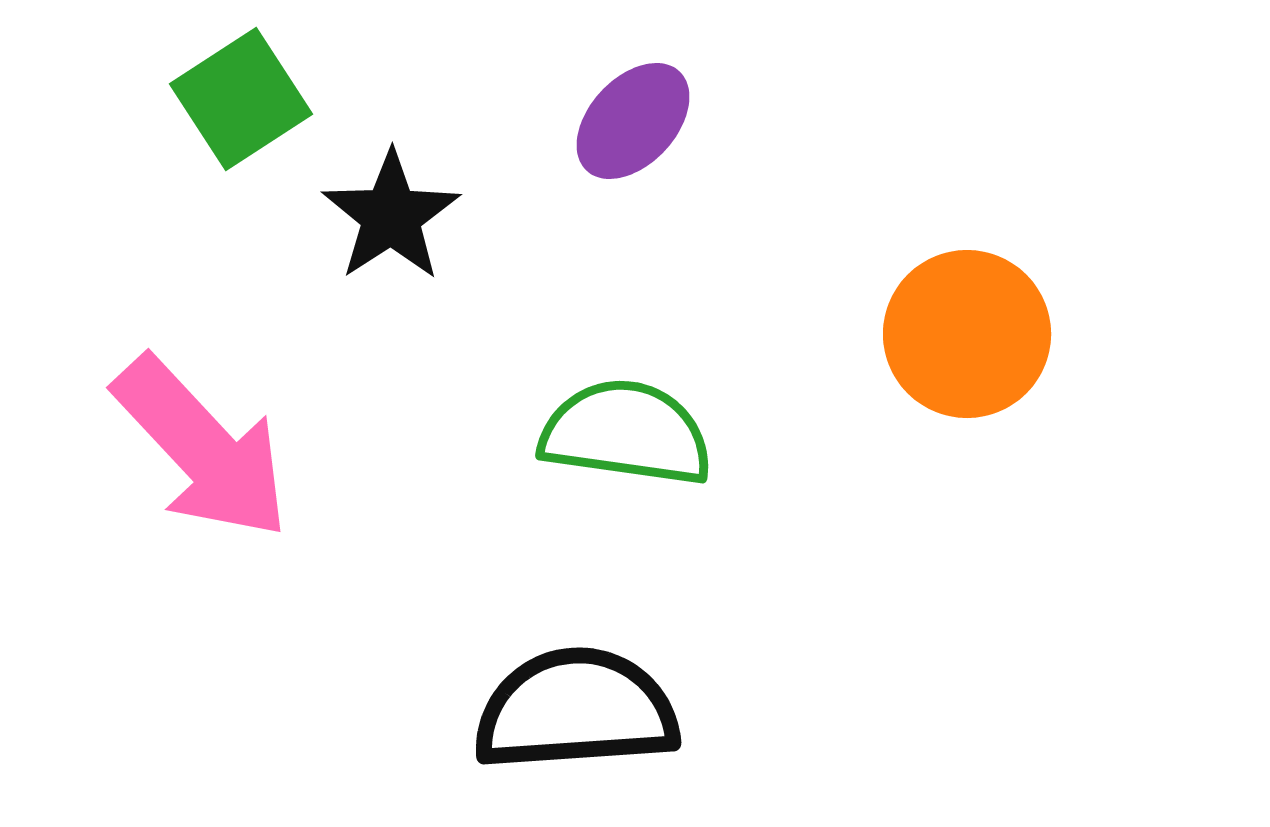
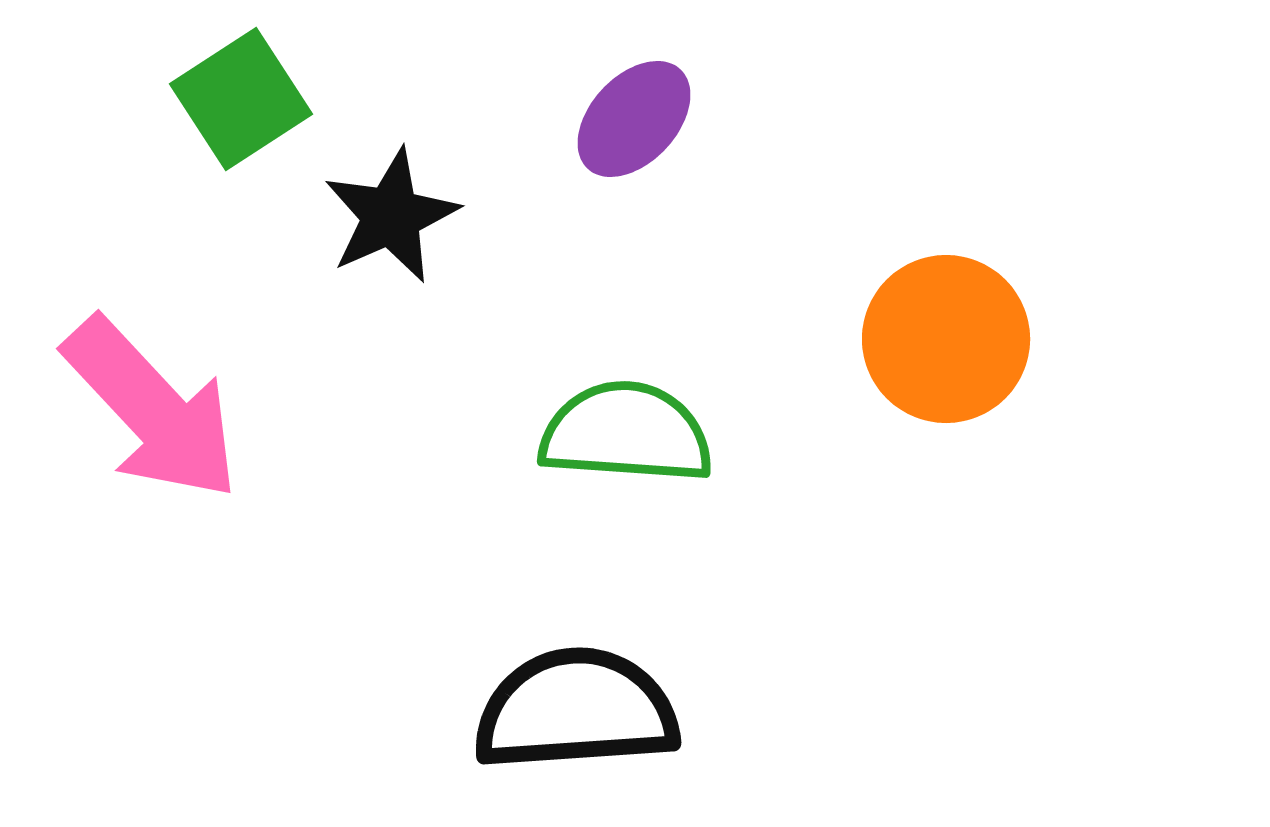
purple ellipse: moved 1 px right, 2 px up
black star: rotated 9 degrees clockwise
orange circle: moved 21 px left, 5 px down
green semicircle: rotated 4 degrees counterclockwise
pink arrow: moved 50 px left, 39 px up
